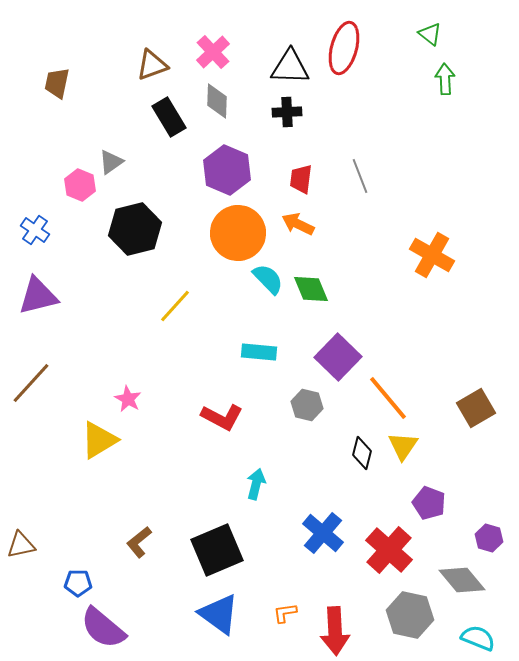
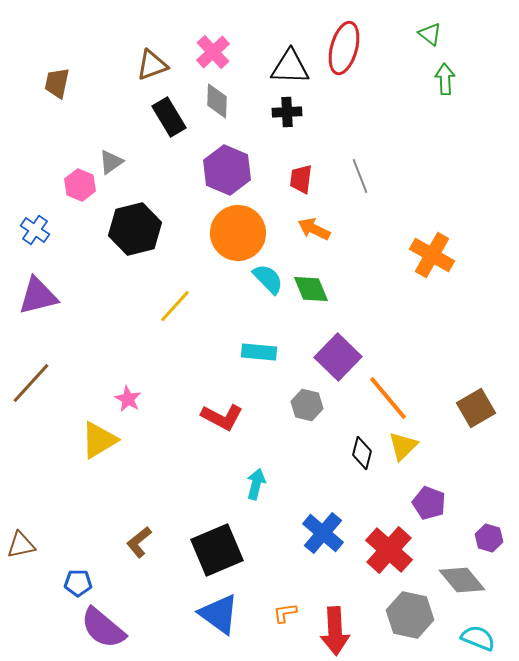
orange arrow at (298, 224): moved 16 px right, 5 px down
yellow triangle at (403, 446): rotated 12 degrees clockwise
